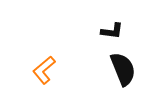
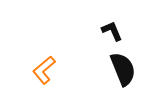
black L-shape: rotated 120 degrees counterclockwise
